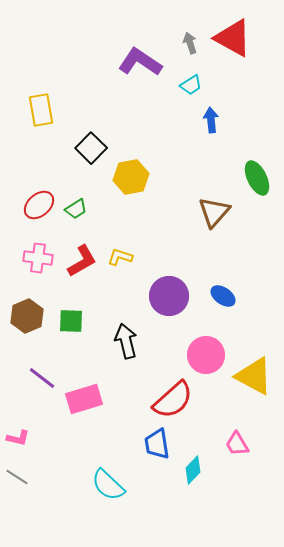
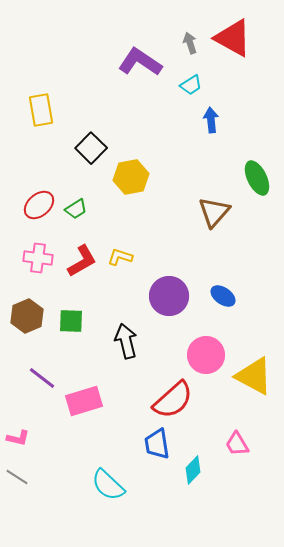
pink rectangle: moved 2 px down
